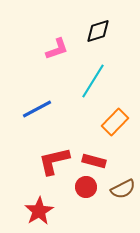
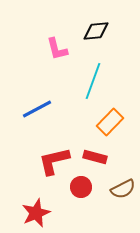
black diamond: moved 2 px left; rotated 12 degrees clockwise
pink L-shape: rotated 95 degrees clockwise
cyan line: rotated 12 degrees counterclockwise
orange rectangle: moved 5 px left
red rectangle: moved 1 px right, 4 px up
red circle: moved 5 px left
red star: moved 3 px left, 2 px down; rotated 8 degrees clockwise
